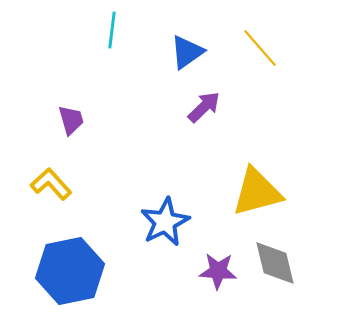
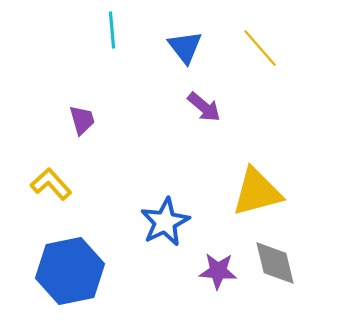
cyan line: rotated 12 degrees counterclockwise
blue triangle: moved 2 px left, 5 px up; rotated 33 degrees counterclockwise
purple arrow: rotated 84 degrees clockwise
purple trapezoid: moved 11 px right
